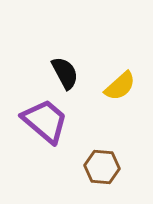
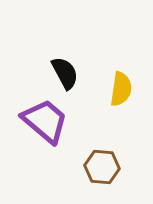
yellow semicircle: moved 1 px right, 3 px down; rotated 40 degrees counterclockwise
